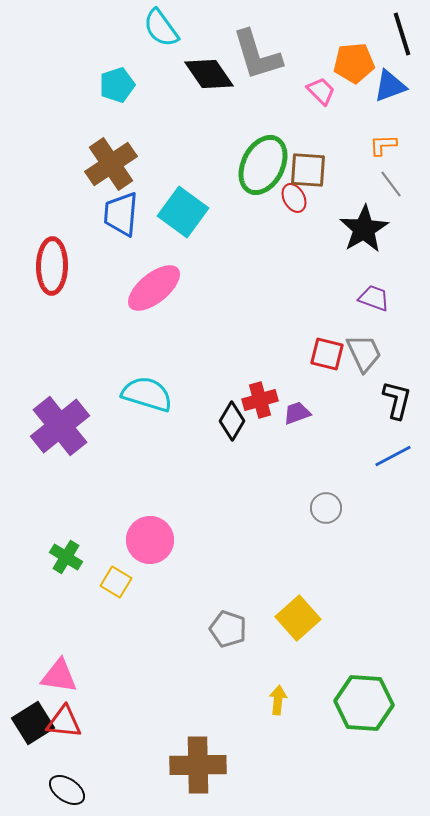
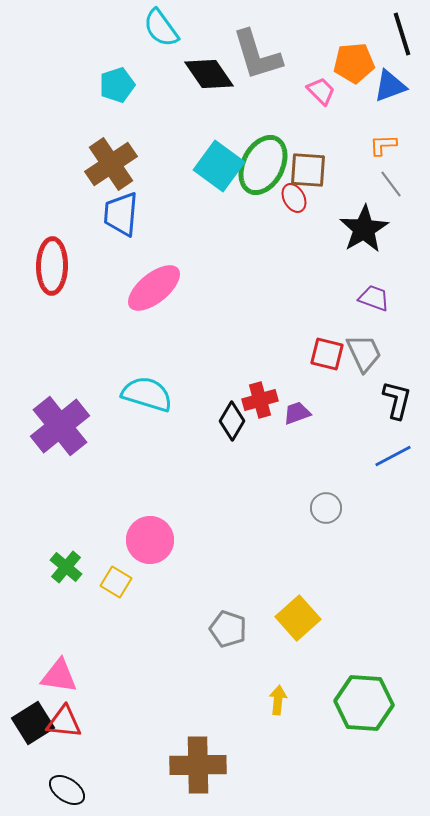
cyan square at (183, 212): moved 36 px right, 46 px up
green cross at (66, 557): moved 10 px down; rotated 8 degrees clockwise
